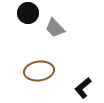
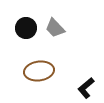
black circle: moved 2 px left, 15 px down
black L-shape: moved 3 px right
